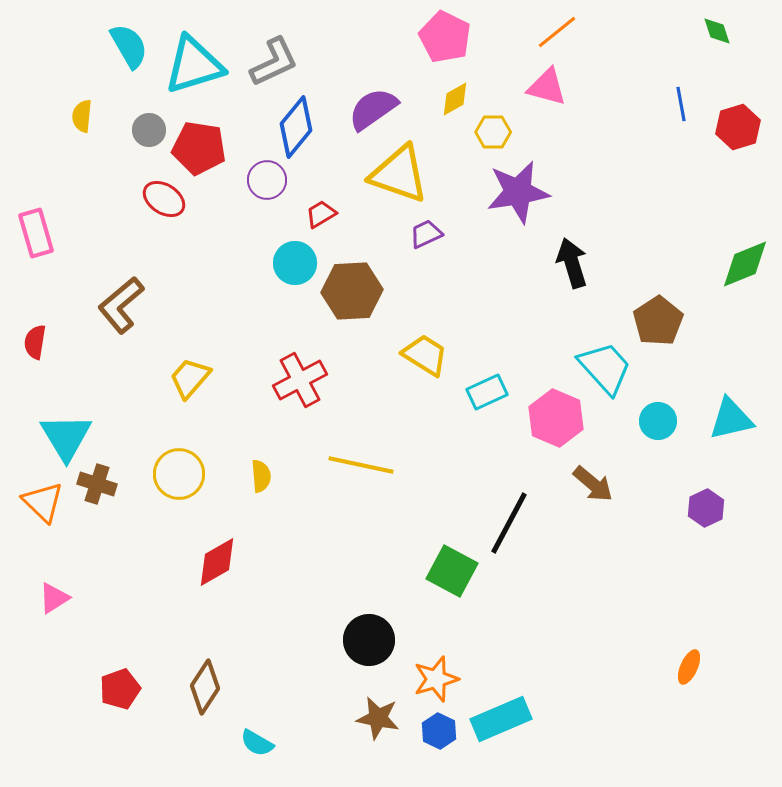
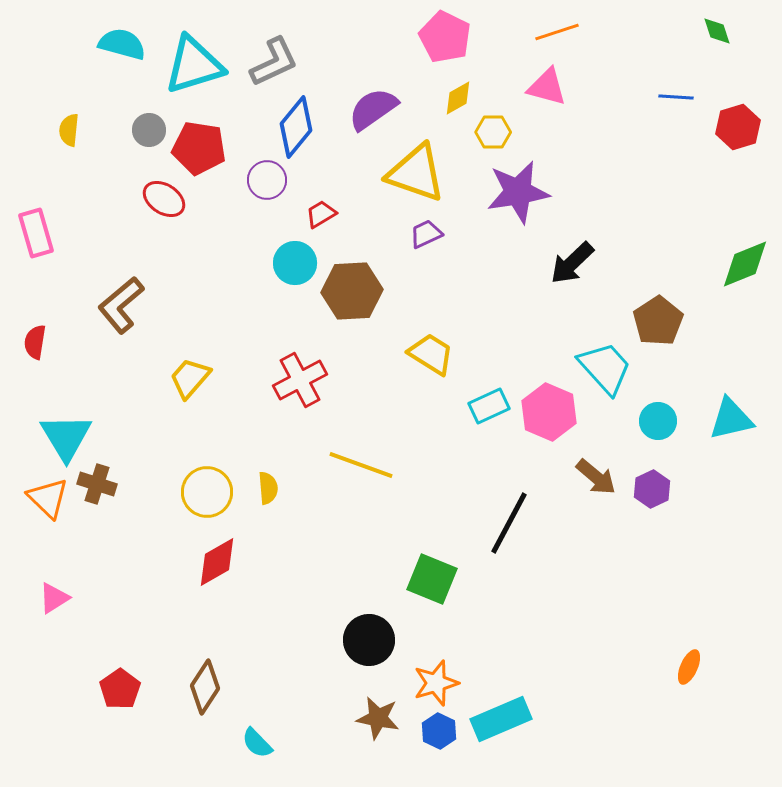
orange line at (557, 32): rotated 21 degrees clockwise
cyan semicircle at (129, 46): moved 7 px left, 2 px up; rotated 45 degrees counterclockwise
yellow diamond at (455, 99): moved 3 px right, 1 px up
blue line at (681, 104): moved 5 px left, 7 px up; rotated 76 degrees counterclockwise
yellow semicircle at (82, 116): moved 13 px left, 14 px down
yellow triangle at (399, 174): moved 17 px right, 1 px up
black arrow at (572, 263): rotated 117 degrees counterclockwise
yellow trapezoid at (425, 355): moved 6 px right, 1 px up
cyan rectangle at (487, 392): moved 2 px right, 14 px down
pink hexagon at (556, 418): moved 7 px left, 6 px up
yellow line at (361, 465): rotated 8 degrees clockwise
yellow circle at (179, 474): moved 28 px right, 18 px down
yellow semicircle at (261, 476): moved 7 px right, 12 px down
brown arrow at (593, 484): moved 3 px right, 7 px up
orange triangle at (43, 502): moved 5 px right, 4 px up
purple hexagon at (706, 508): moved 54 px left, 19 px up
green square at (452, 571): moved 20 px left, 8 px down; rotated 6 degrees counterclockwise
orange star at (436, 679): moved 4 px down
red pentagon at (120, 689): rotated 15 degrees counterclockwise
cyan semicircle at (257, 743): rotated 16 degrees clockwise
